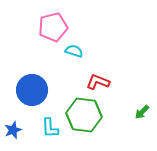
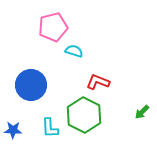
blue circle: moved 1 px left, 5 px up
green hexagon: rotated 20 degrees clockwise
blue star: rotated 24 degrees clockwise
